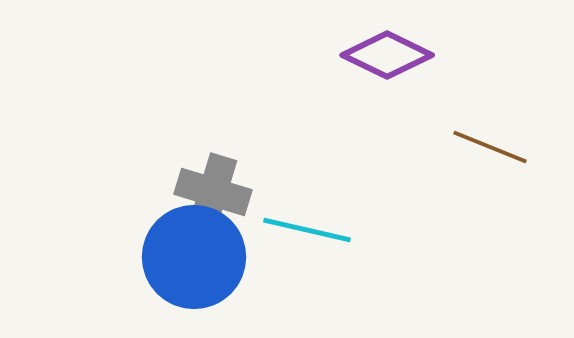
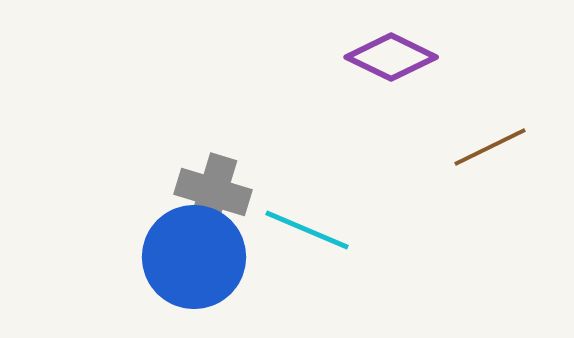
purple diamond: moved 4 px right, 2 px down
brown line: rotated 48 degrees counterclockwise
cyan line: rotated 10 degrees clockwise
